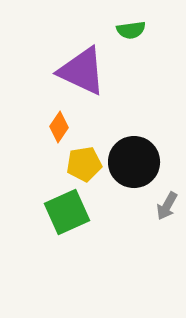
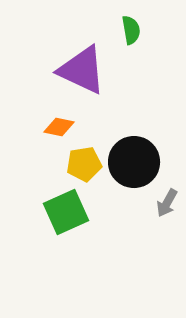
green semicircle: rotated 92 degrees counterclockwise
purple triangle: moved 1 px up
orange diamond: rotated 68 degrees clockwise
gray arrow: moved 3 px up
green square: moved 1 px left
